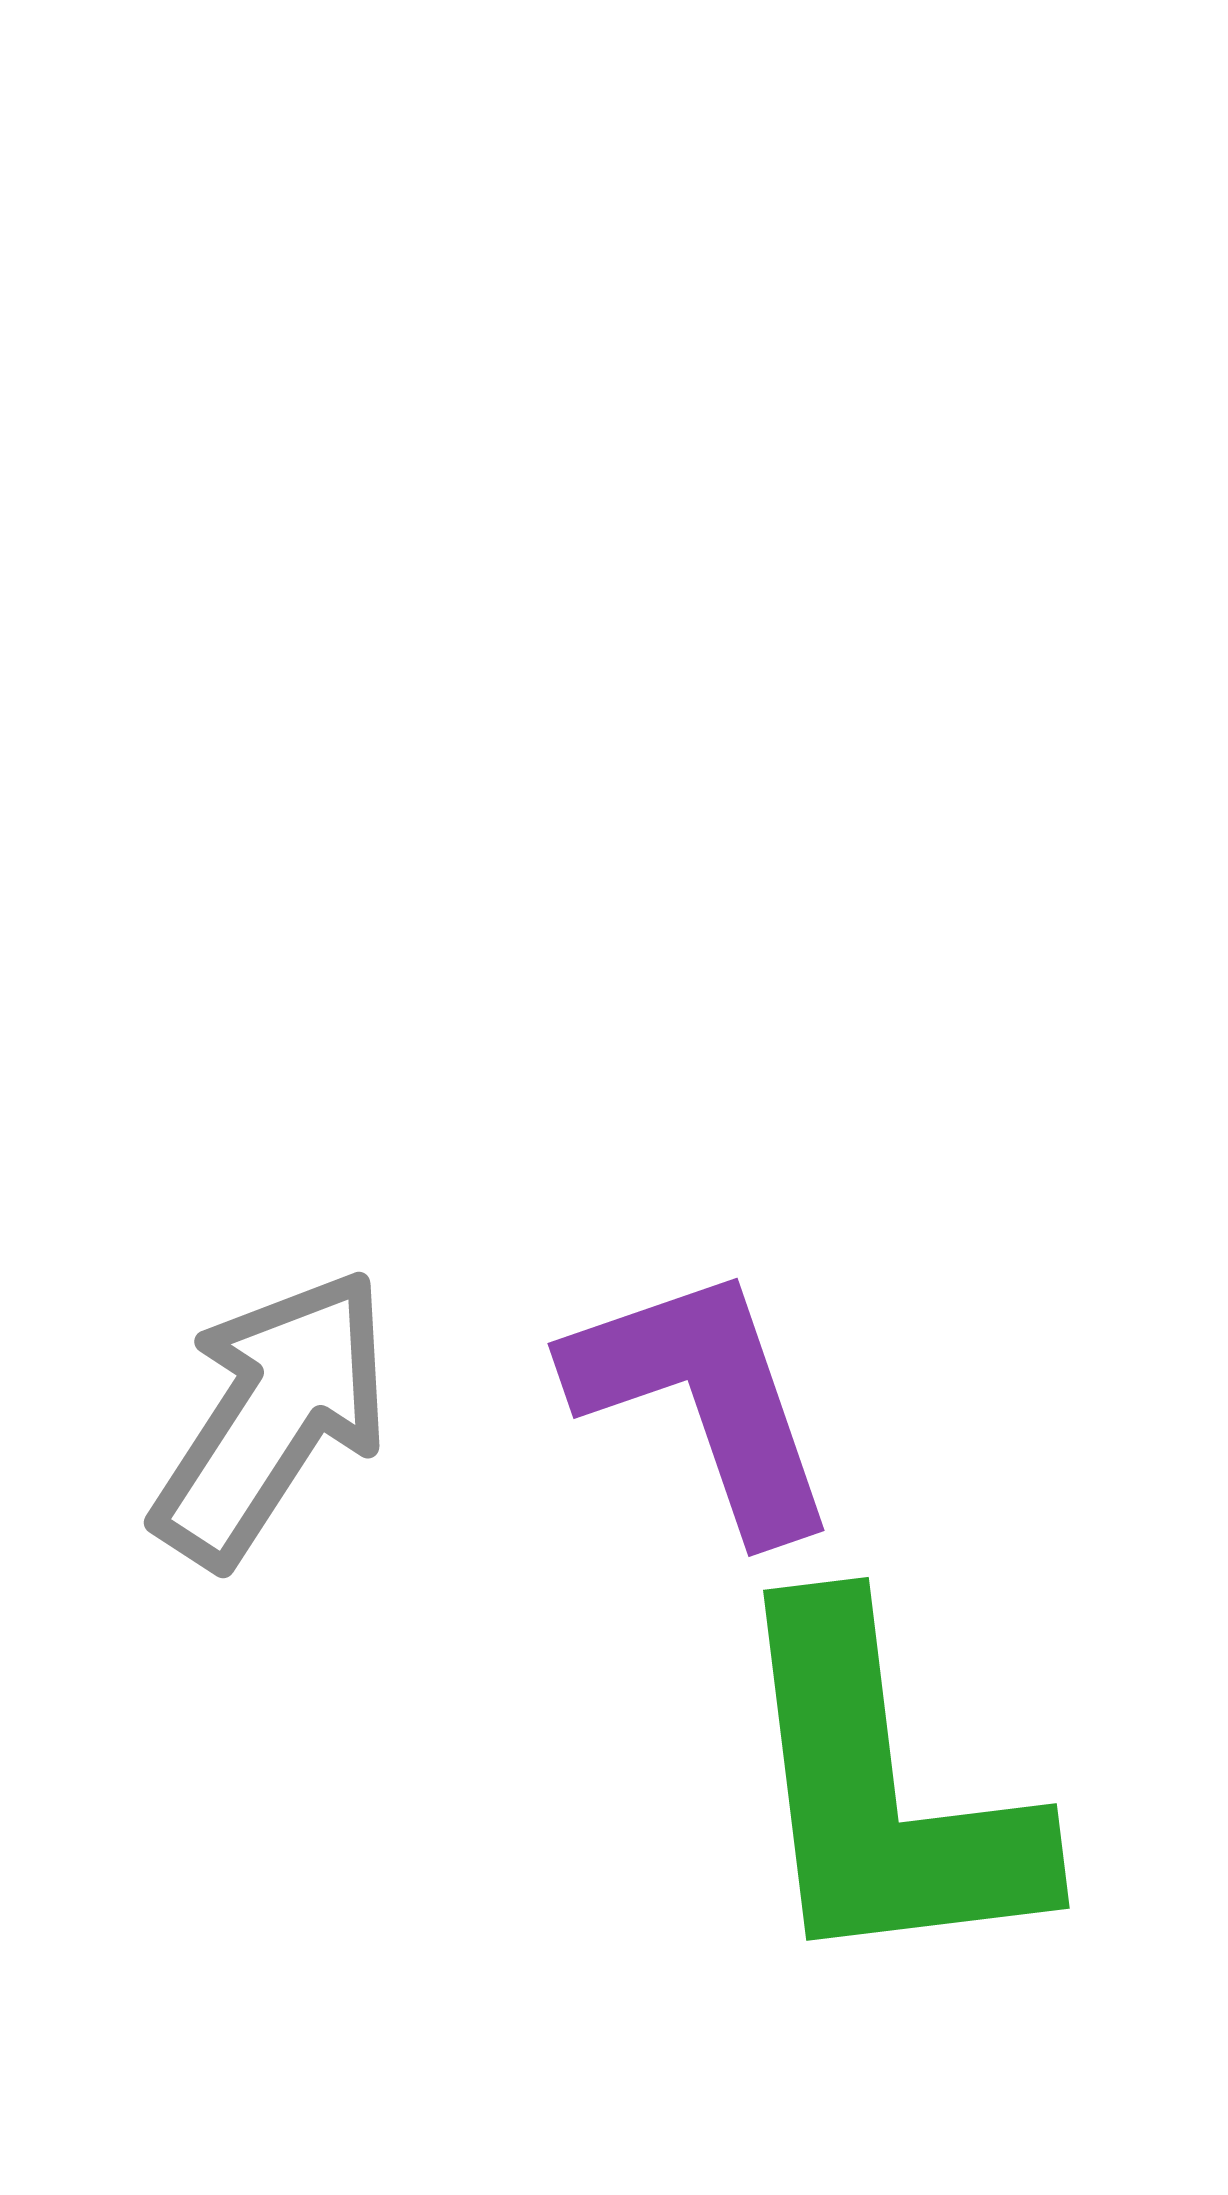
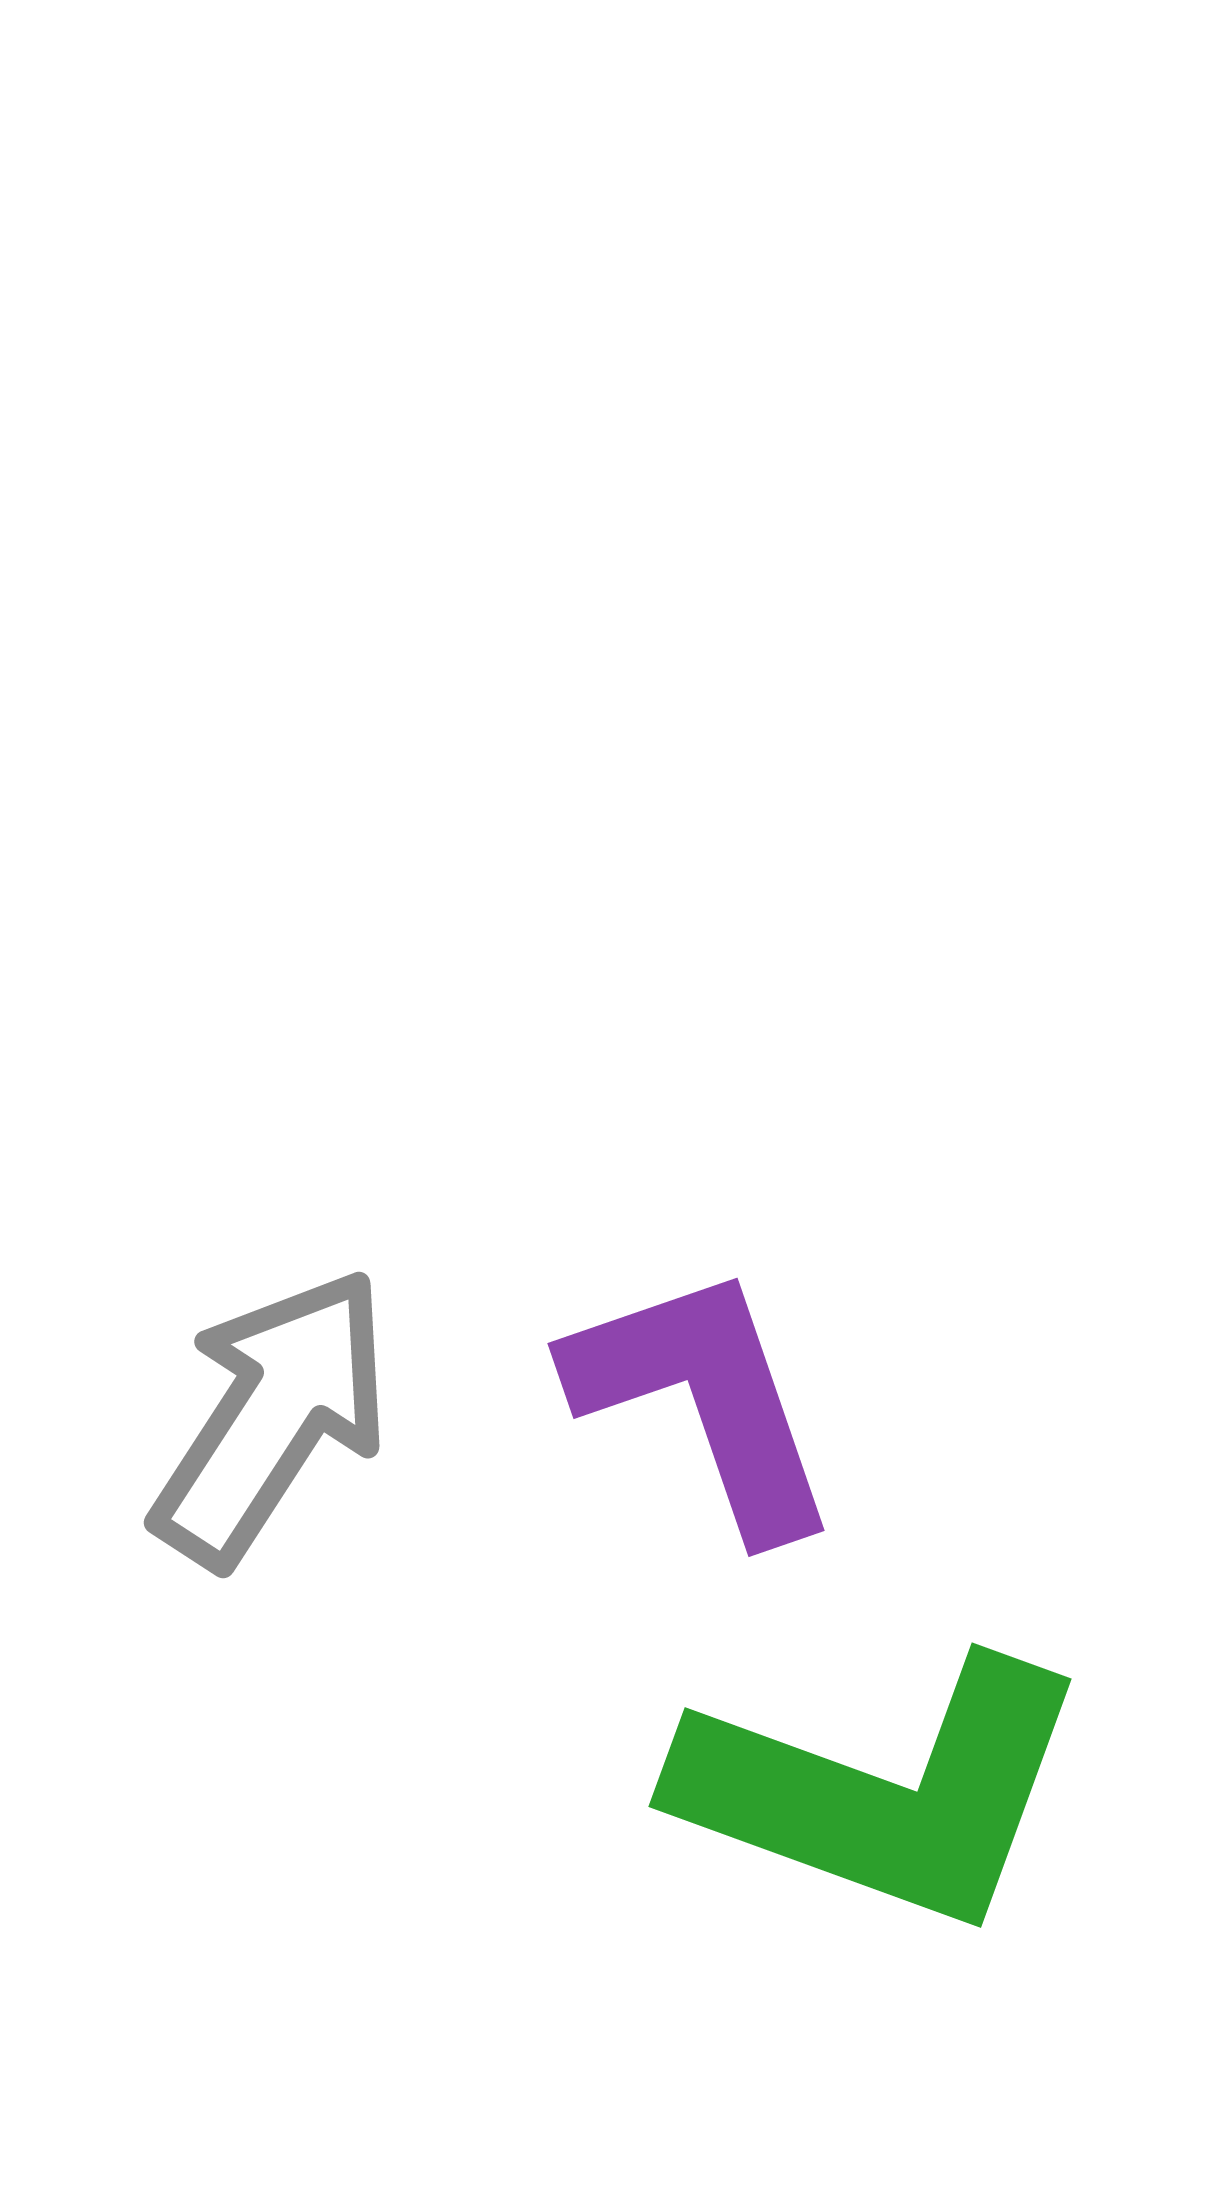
green L-shape: rotated 63 degrees counterclockwise
